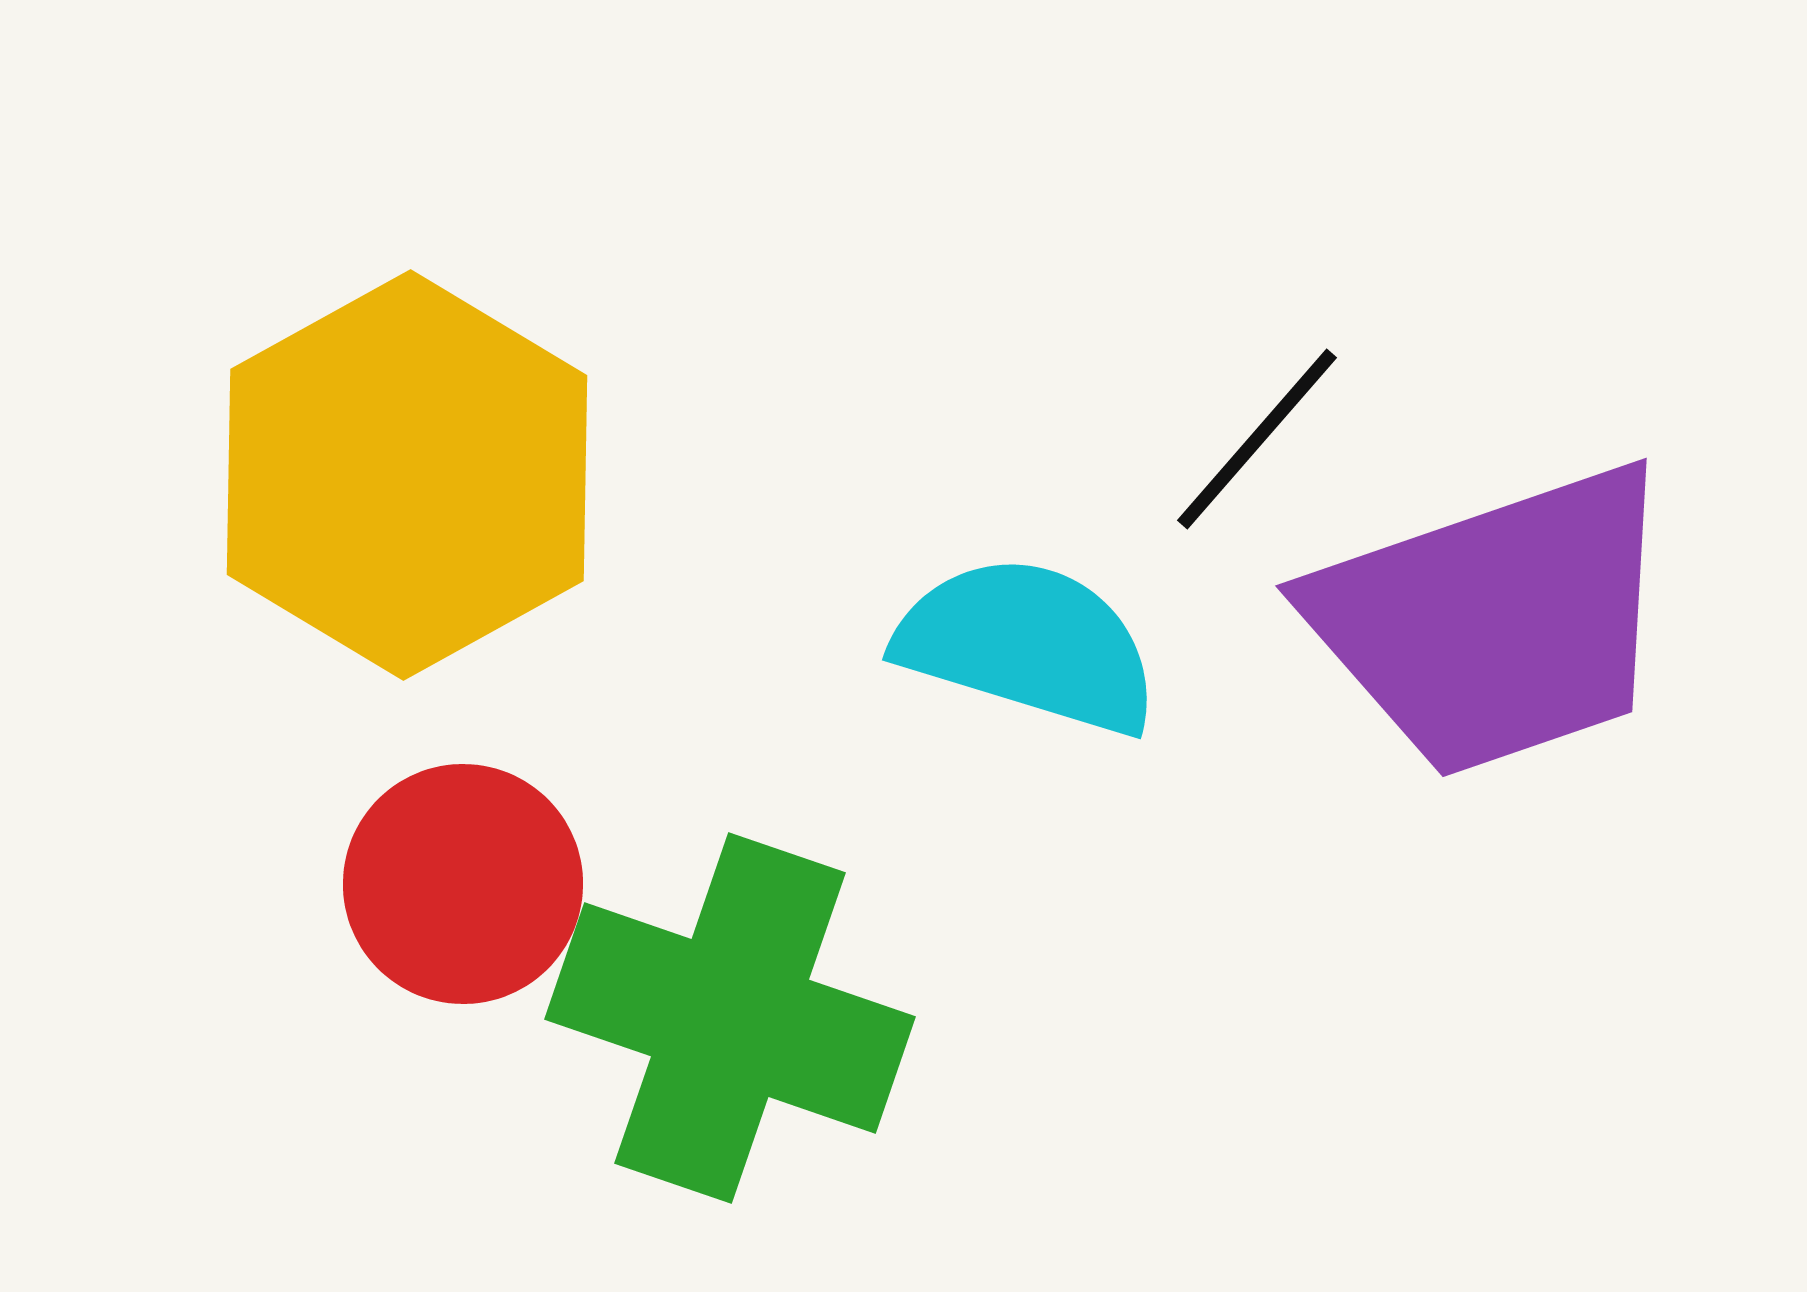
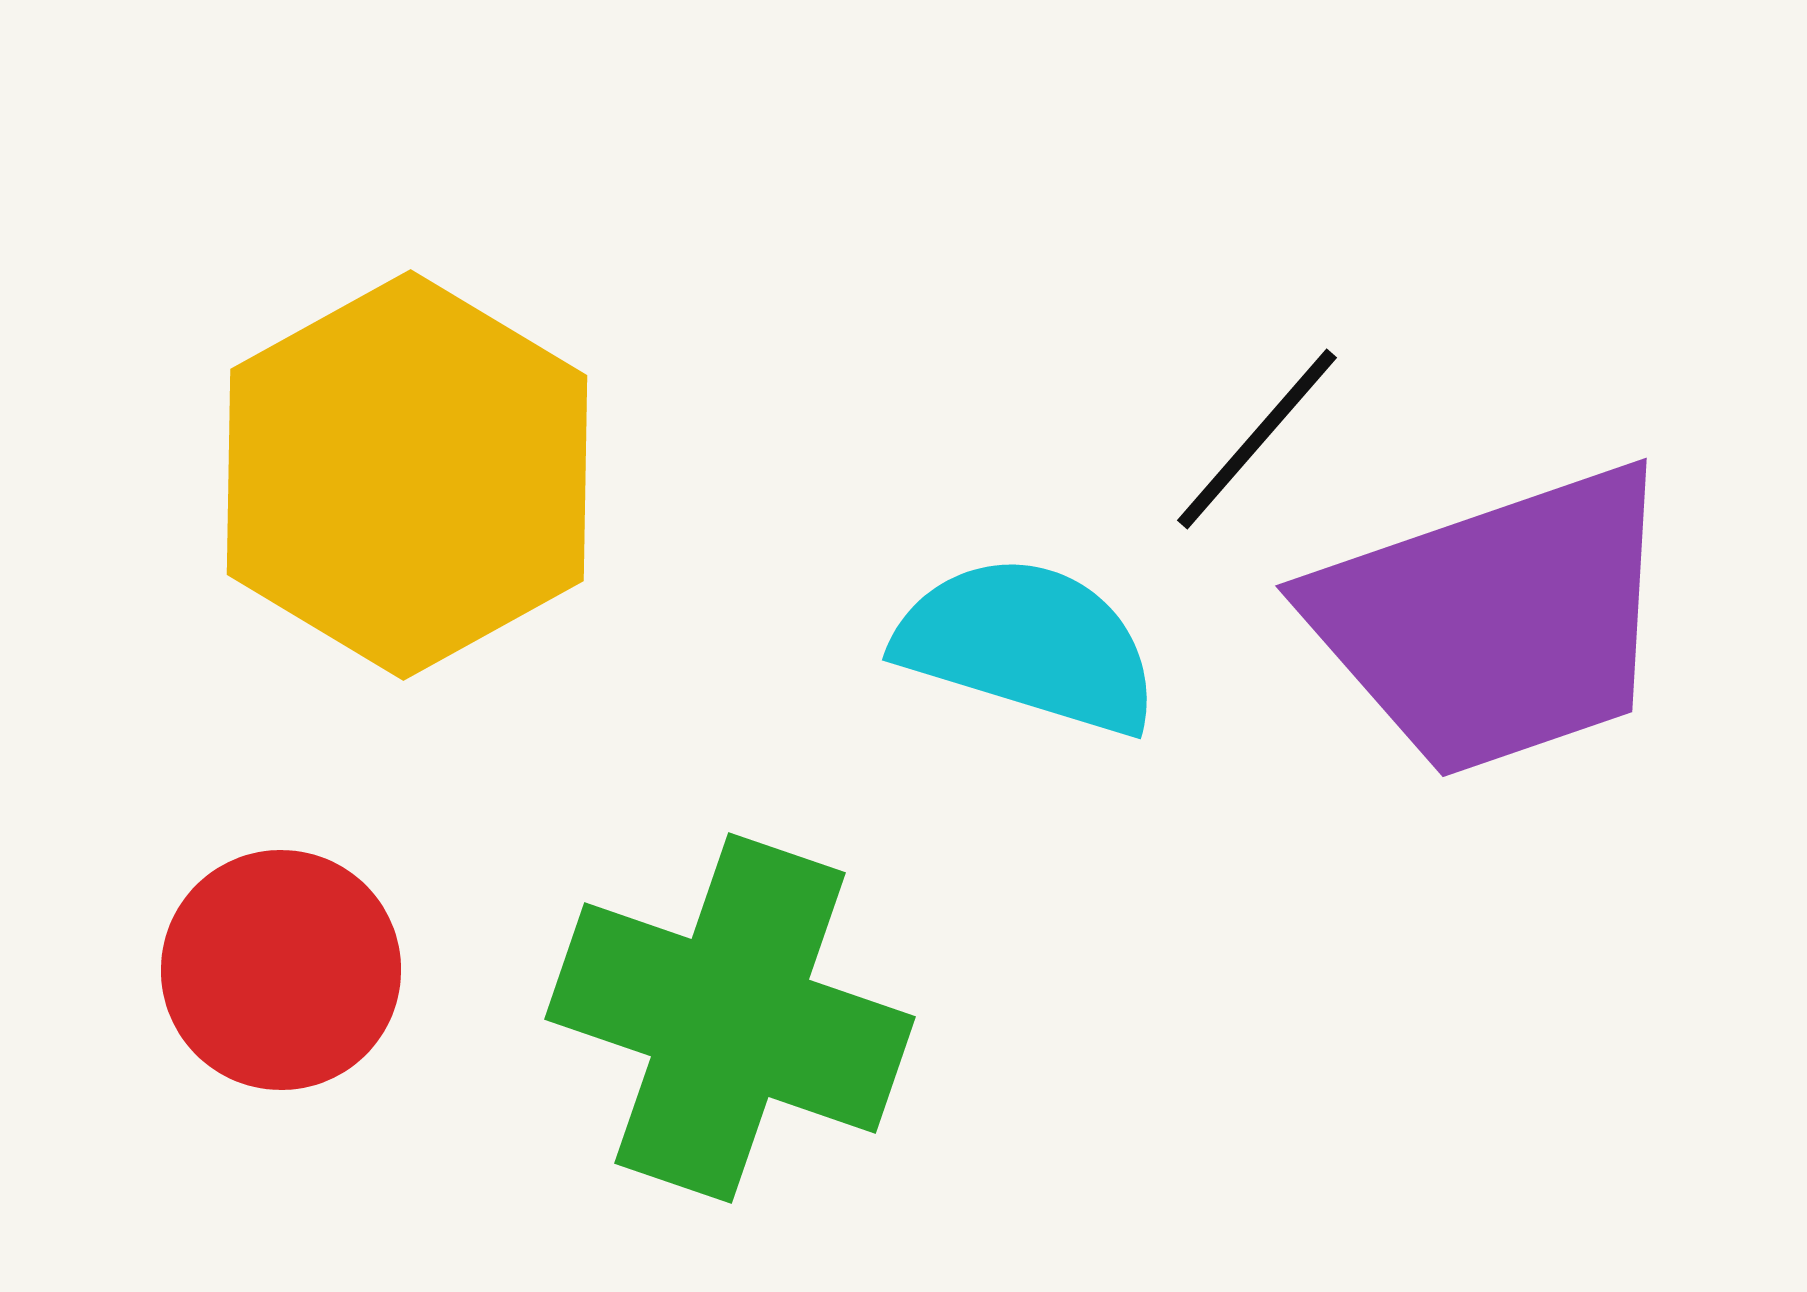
red circle: moved 182 px left, 86 px down
